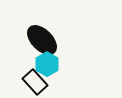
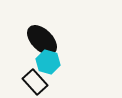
cyan hexagon: moved 1 px right, 2 px up; rotated 15 degrees counterclockwise
